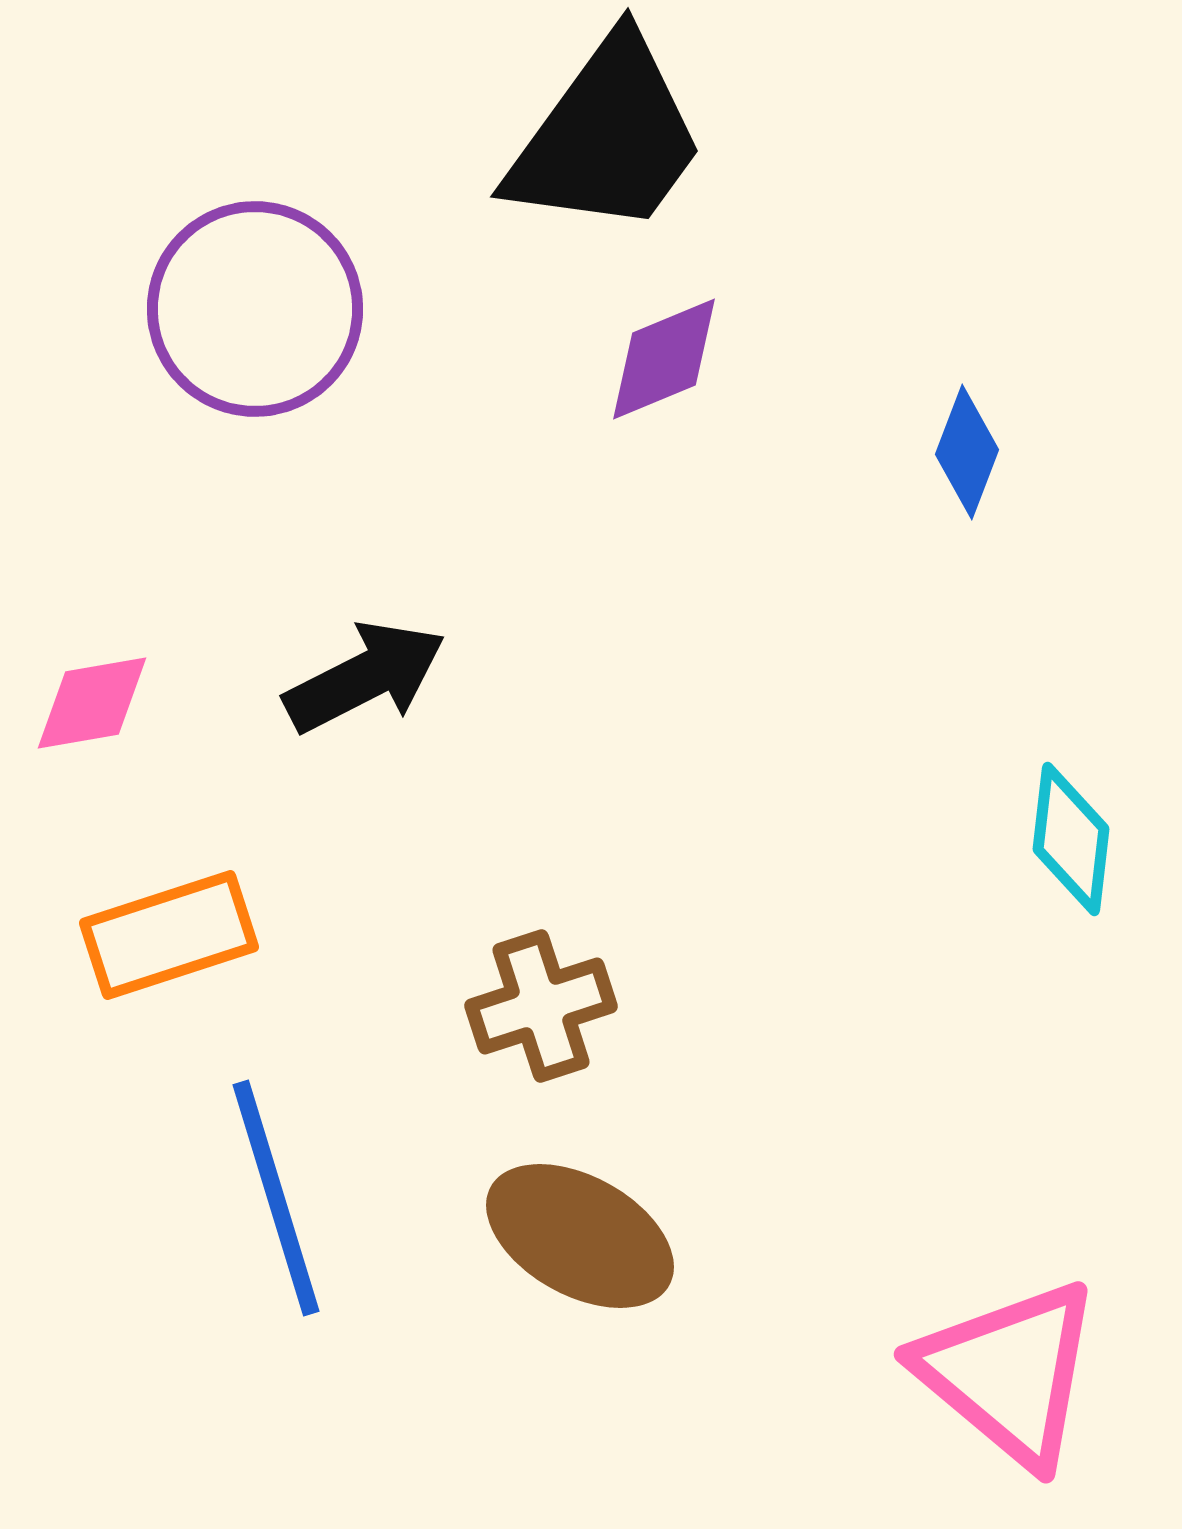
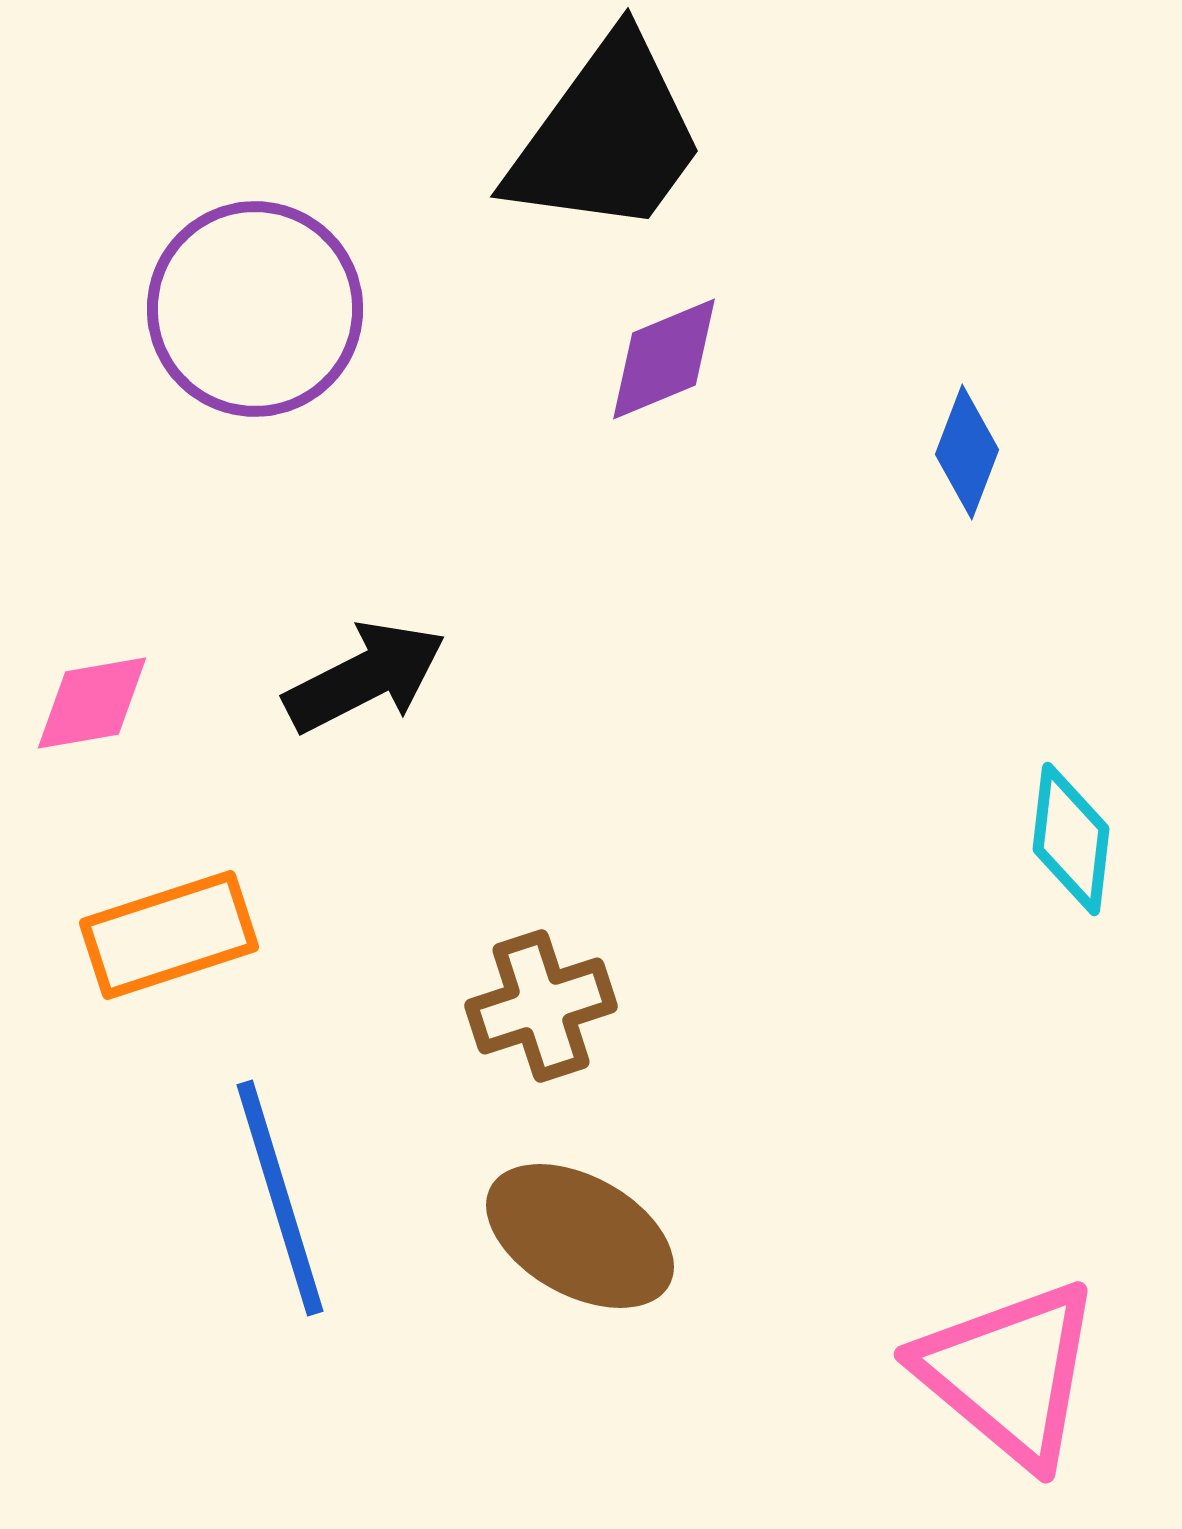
blue line: moved 4 px right
